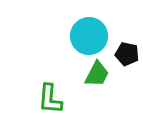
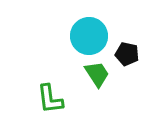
green trapezoid: rotated 60 degrees counterclockwise
green L-shape: rotated 12 degrees counterclockwise
